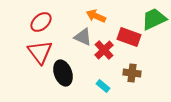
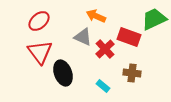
red ellipse: moved 2 px left, 1 px up
red cross: moved 1 px right, 1 px up
